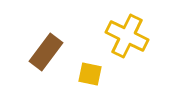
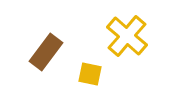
yellow cross: rotated 15 degrees clockwise
